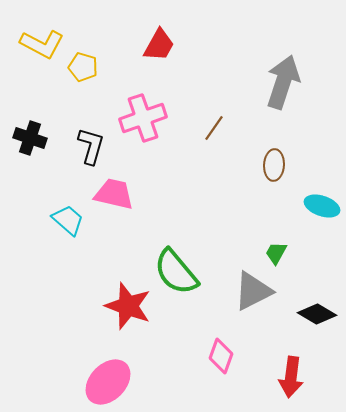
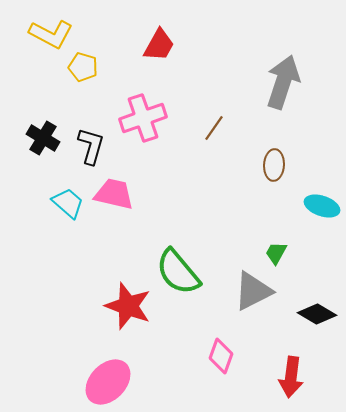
yellow L-shape: moved 9 px right, 10 px up
black cross: moved 13 px right; rotated 12 degrees clockwise
cyan trapezoid: moved 17 px up
green semicircle: moved 2 px right
